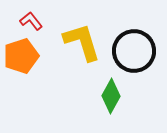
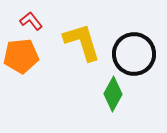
black circle: moved 3 px down
orange pentagon: rotated 12 degrees clockwise
green diamond: moved 2 px right, 2 px up
